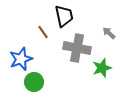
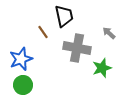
green circle: moved 11 px left, 3 px down
